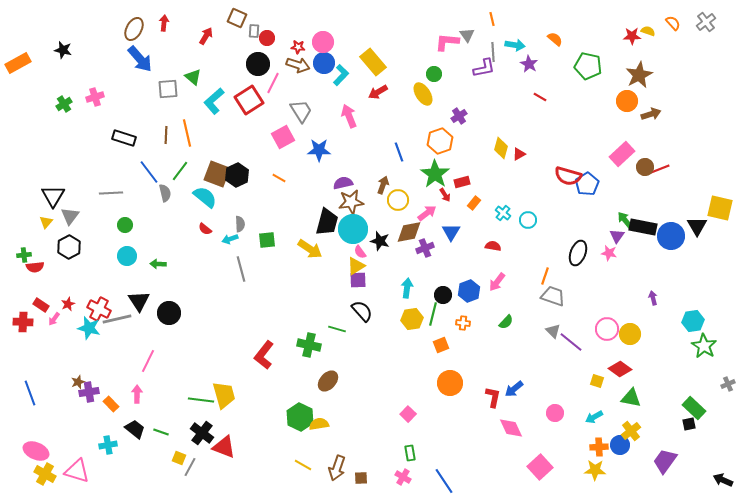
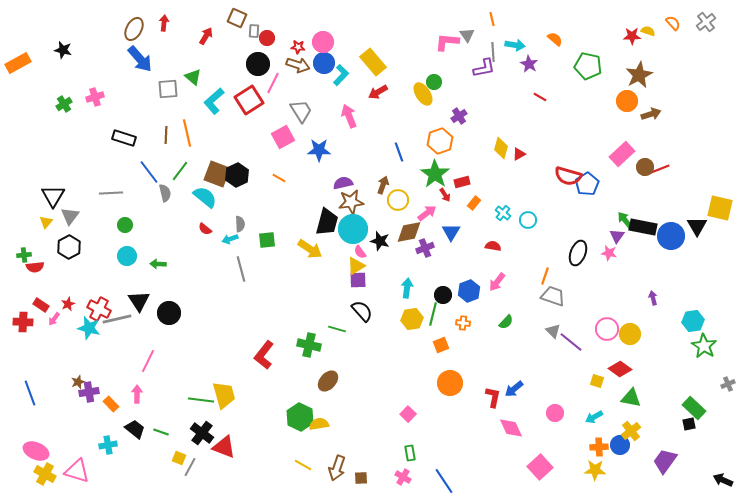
green circle at (434, 74): moved 8 px down
